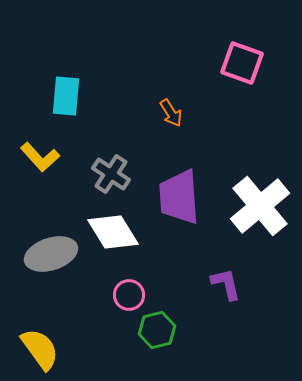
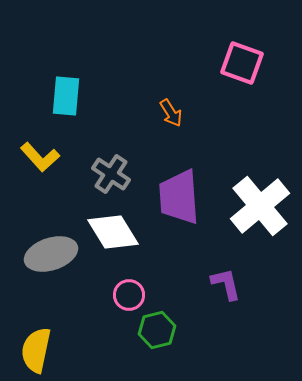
yellow semicircle: moved 4 px left, 1 px down; rotated 132 degrees counterclockwise
